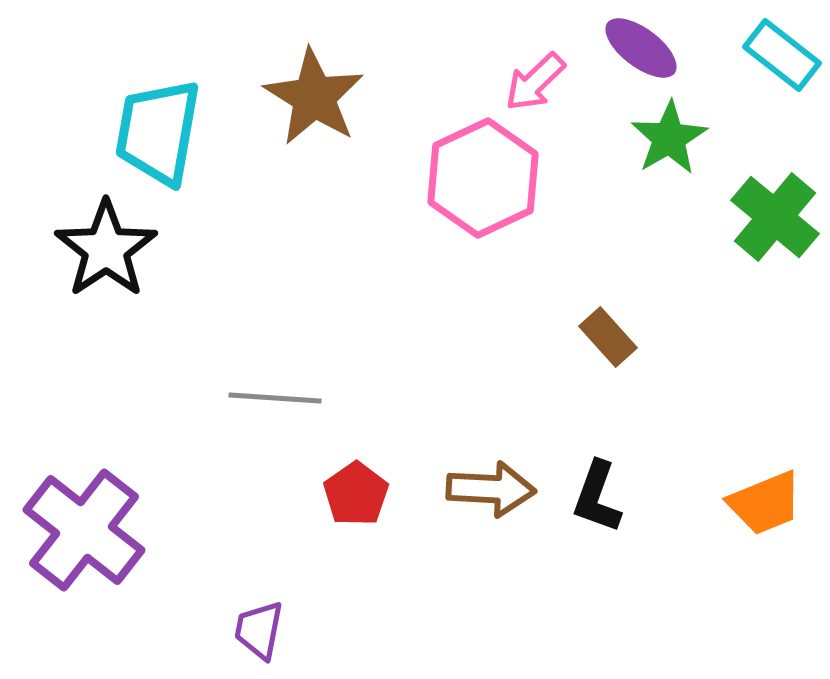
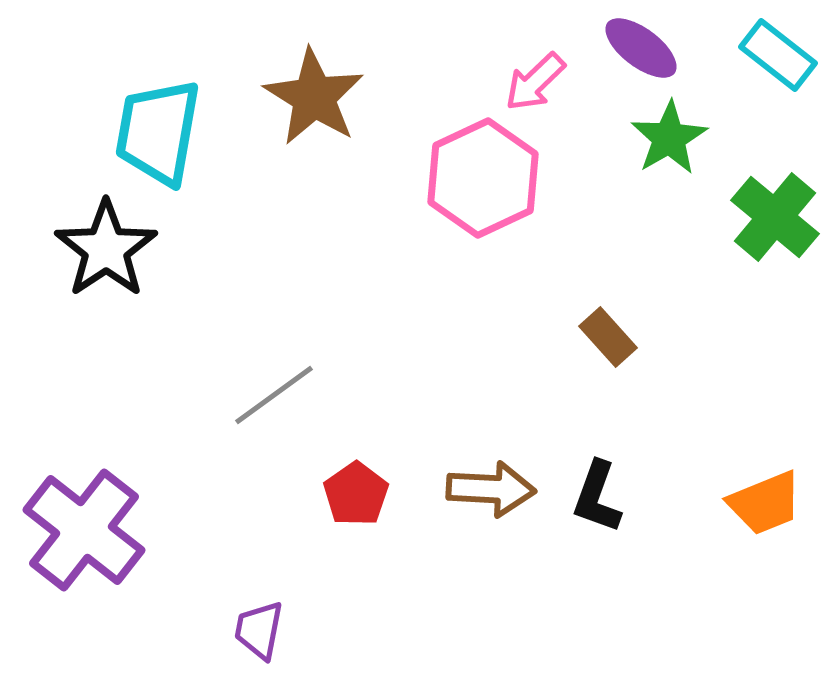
cyan rectangle: moved 4 px left
gray line: moved 1 px left, 3 px up; rotated 40 degrees counterclockwise
